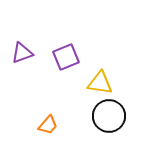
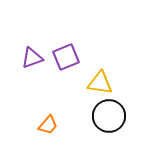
purple triangle: moved 10 px right, 5 px down
